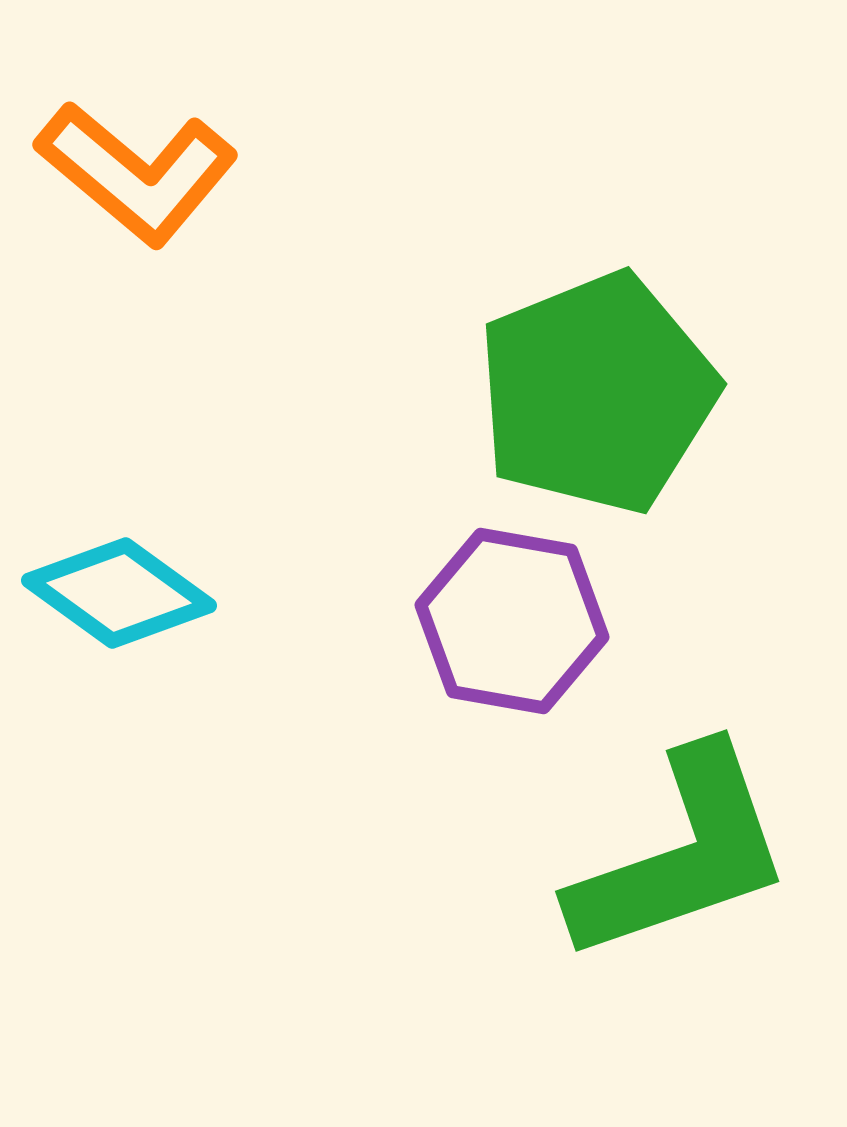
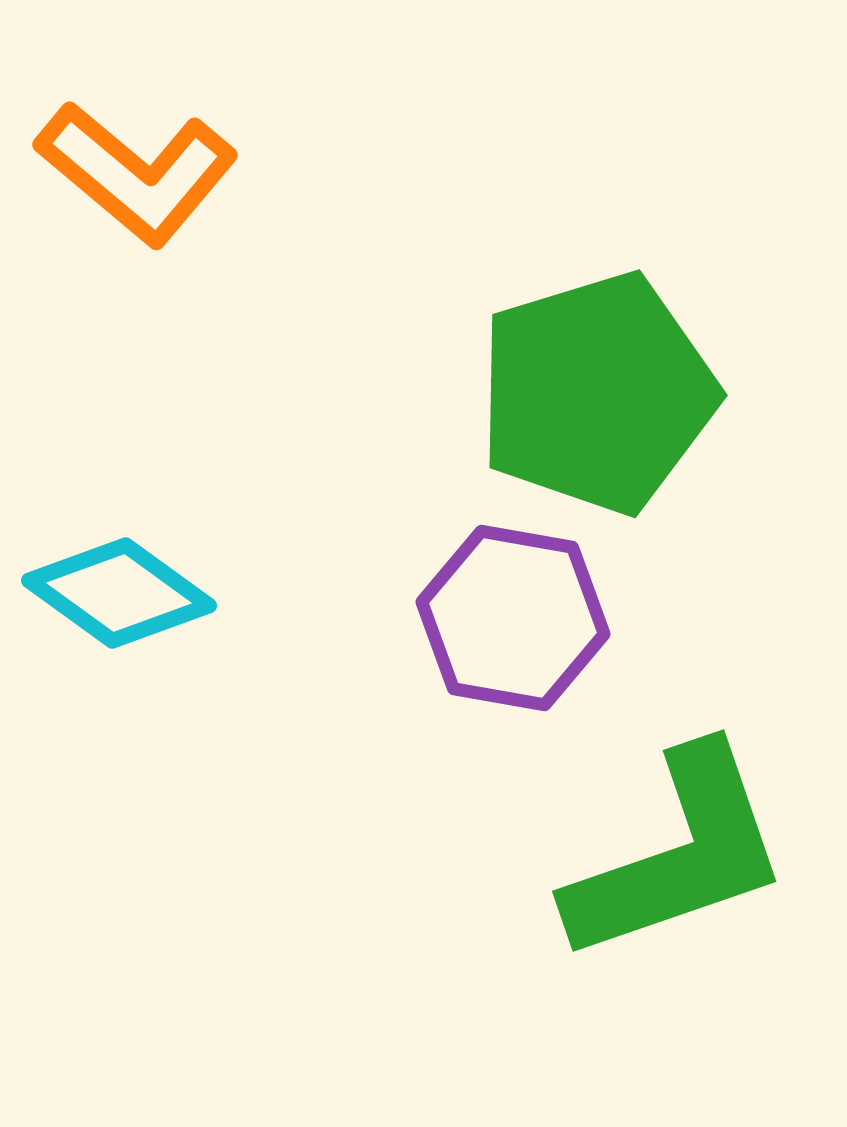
green pentagon: rotated 5 degrees clockwise
purple hexagon: moved 1 px right, 3 px up
green L-shape: moved 3 px left
